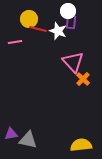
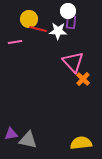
white star: rotated 18 degrees counterclockwise
yellow semicircle: moved 2 px up
